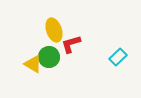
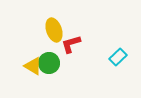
green circle: moved 6 px down
yellow triangle: moved 2 px down
